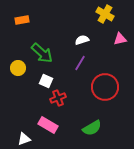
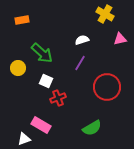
red circle: moved 2 px right
pink rectangle: moved 7 px left
